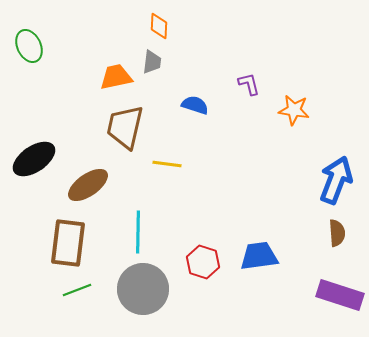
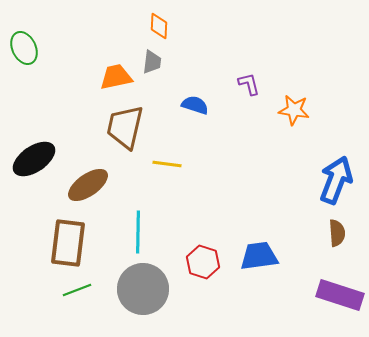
green ellipse: moved 5 px left, 2 px down
